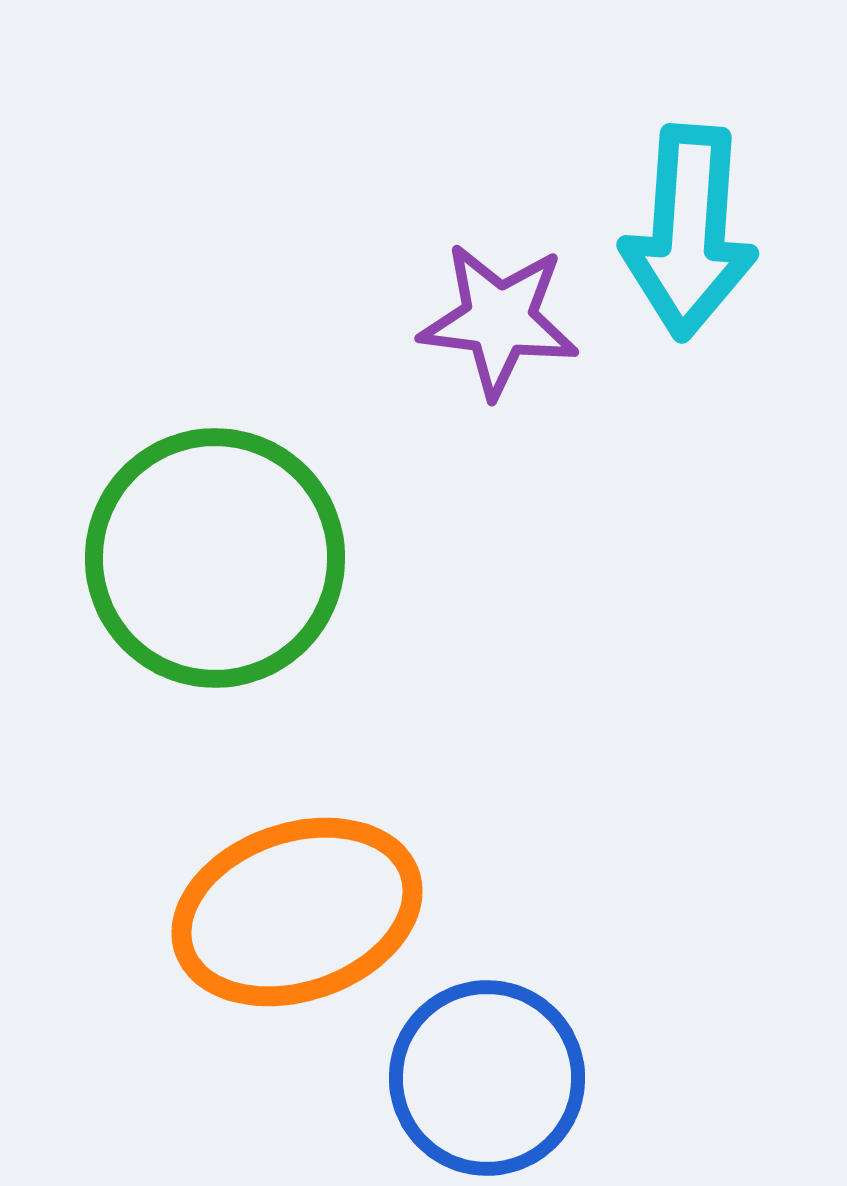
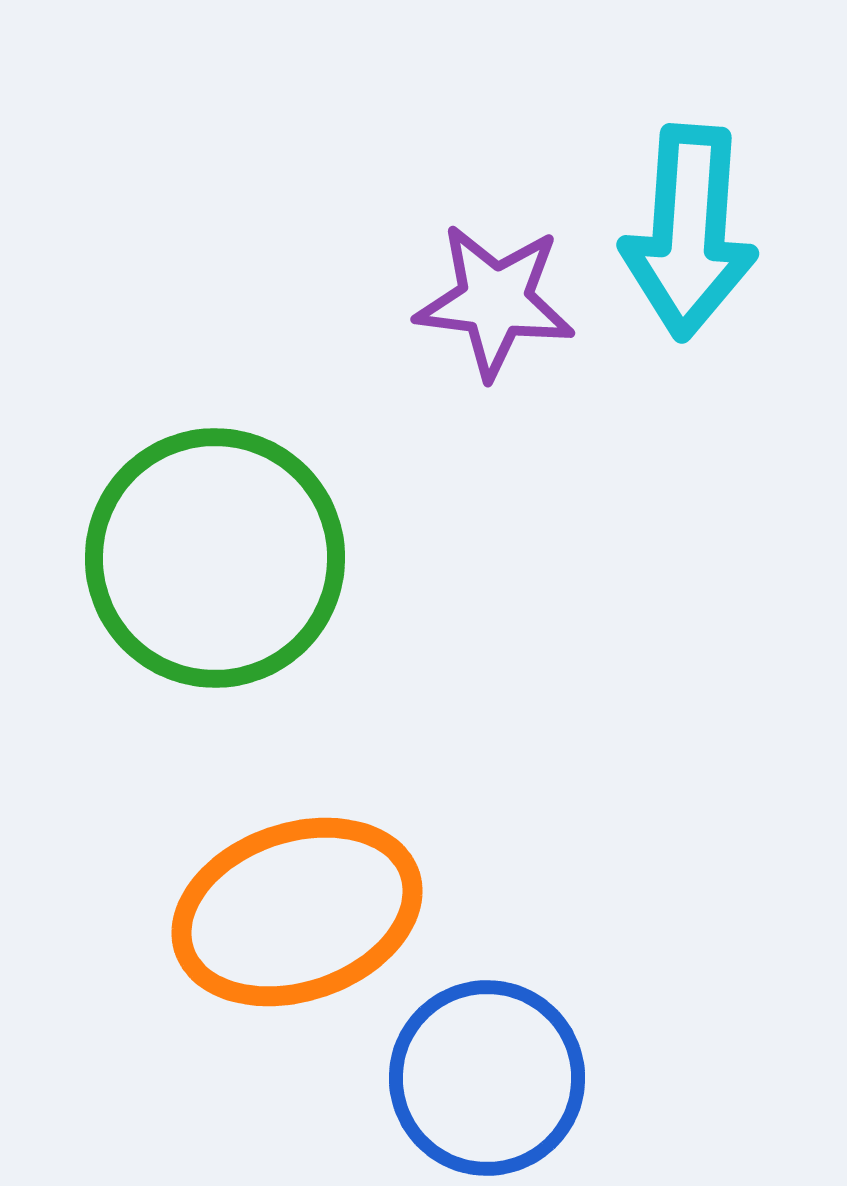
purple star: moved 4 px left, 19 px up
